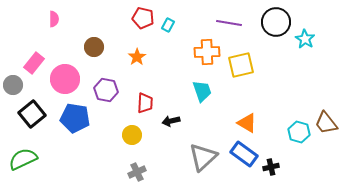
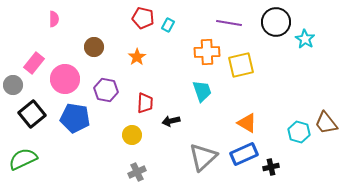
blue rectangle: rotated 60 degrees counterclockwise
